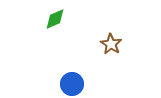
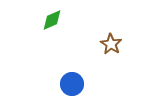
green diamond: moved 3 px left, 1 px down
